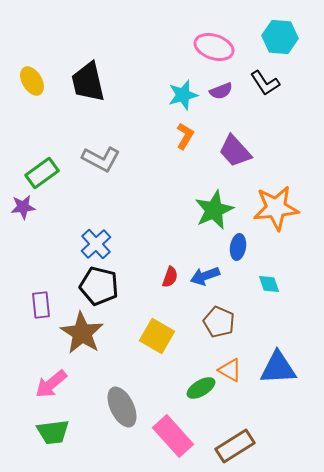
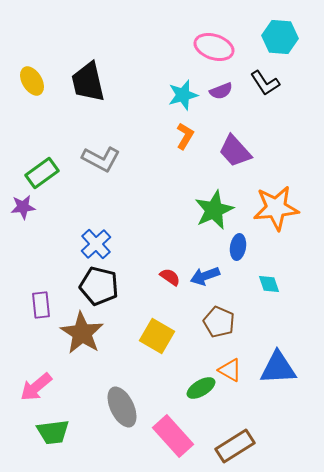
red semicircle: rotated 75 degrees counterclockwise
pink arrow: moved 15 px left, 3 px down
